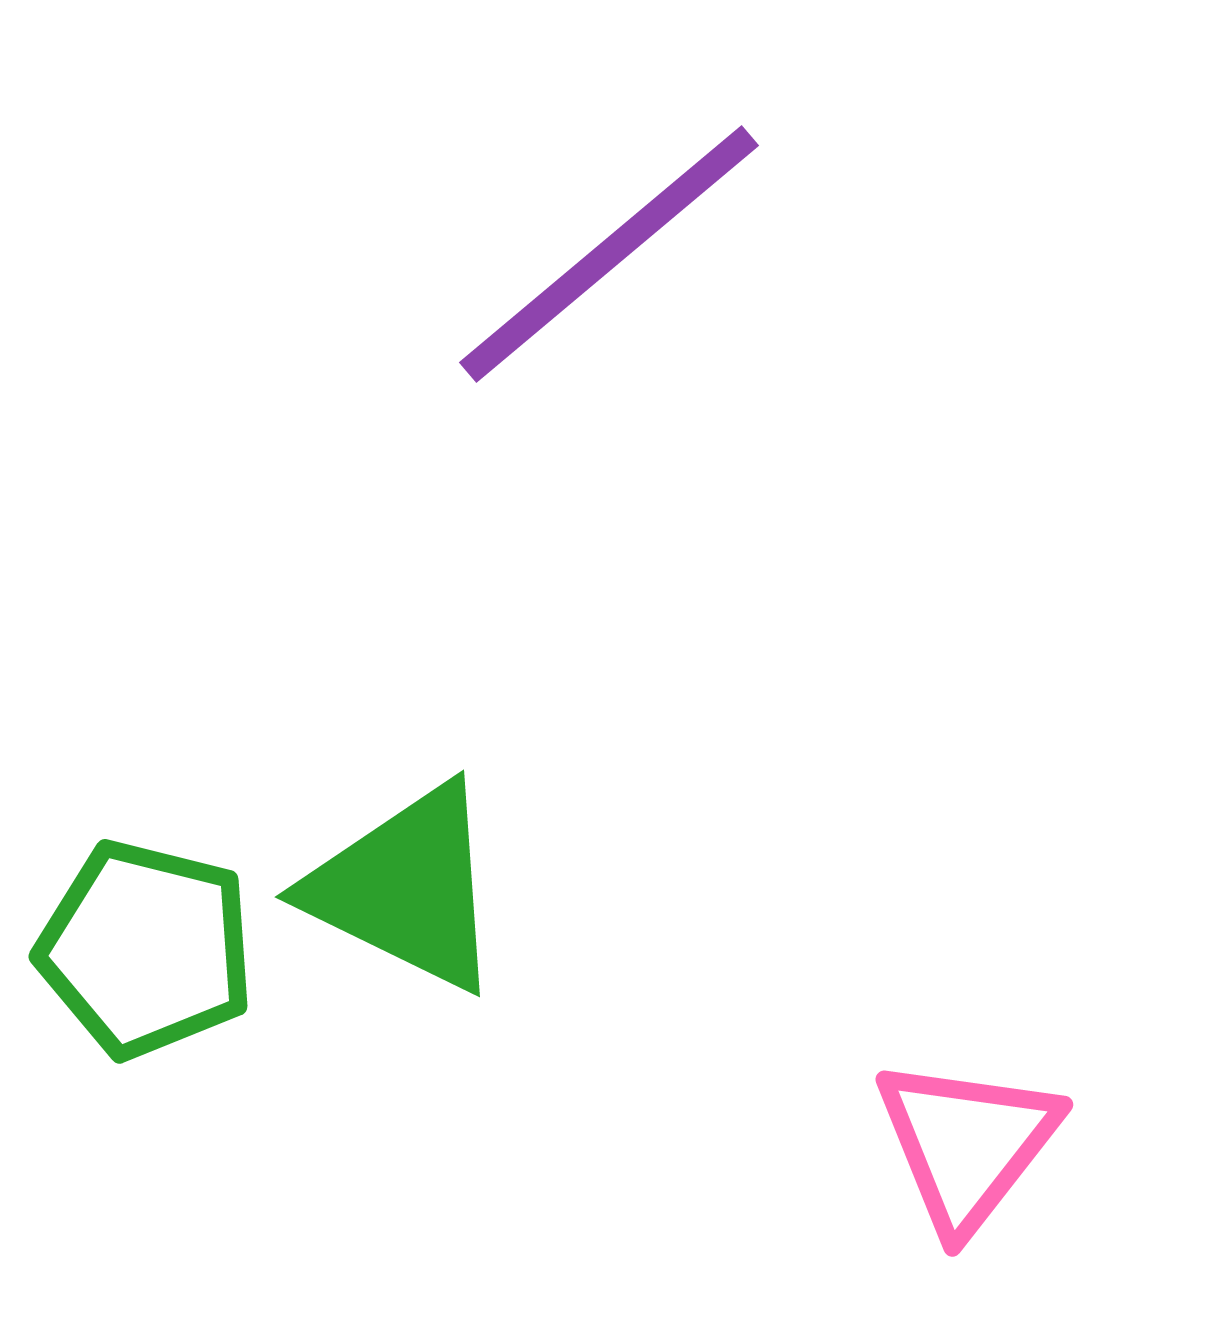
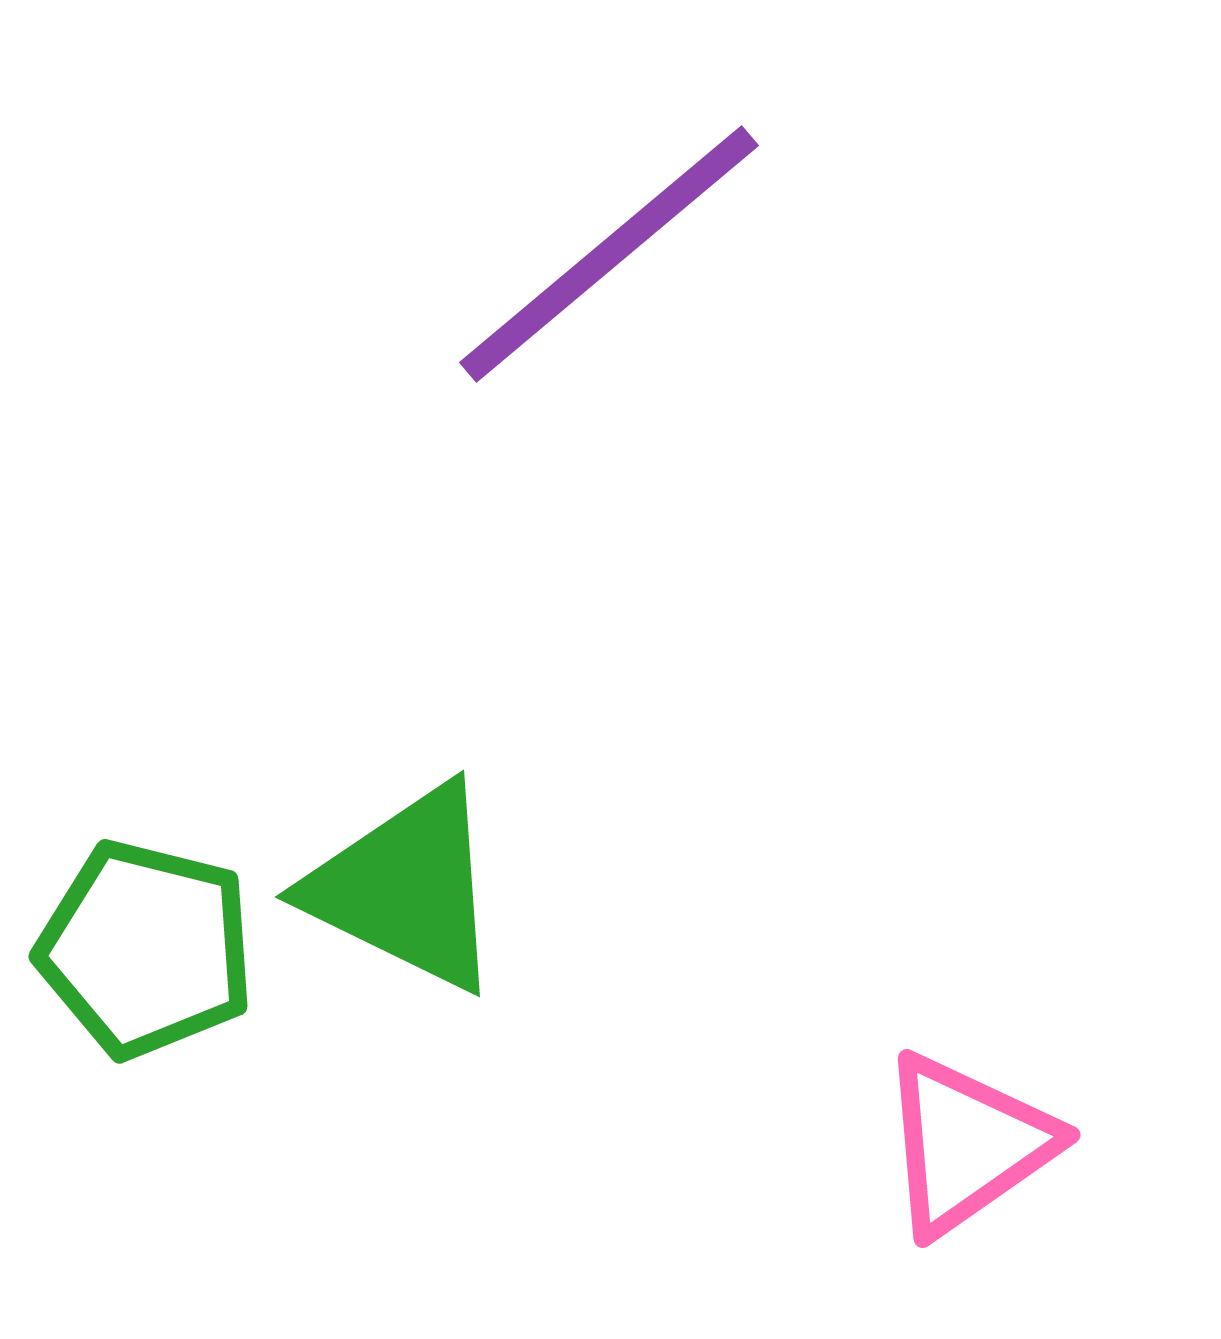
pink triangle: rotated 17 degrees clockwise
